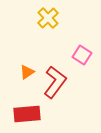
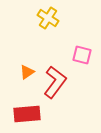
yellow cross: rotated 15 degrees counterclockwise
pink square: rotated 18 degrees counterclockwise
